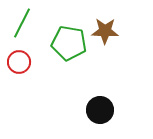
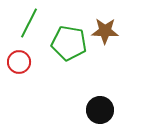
green line: moved 7 px right
